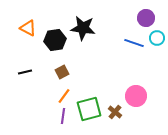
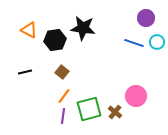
orange triangle: moved 1 px right, 2 px down
cyan circle: moved 4 px down
brown square: rotated 24 degrees counterclockwise
